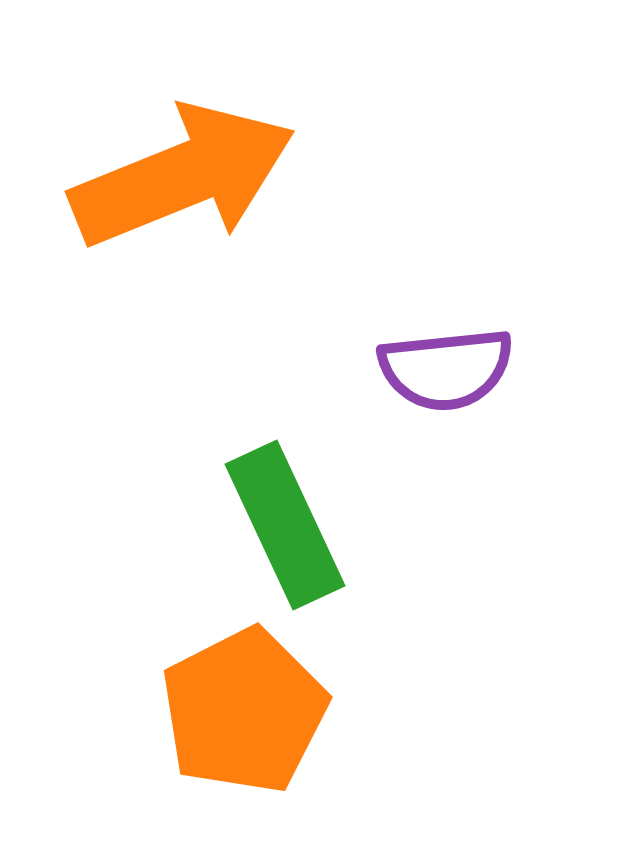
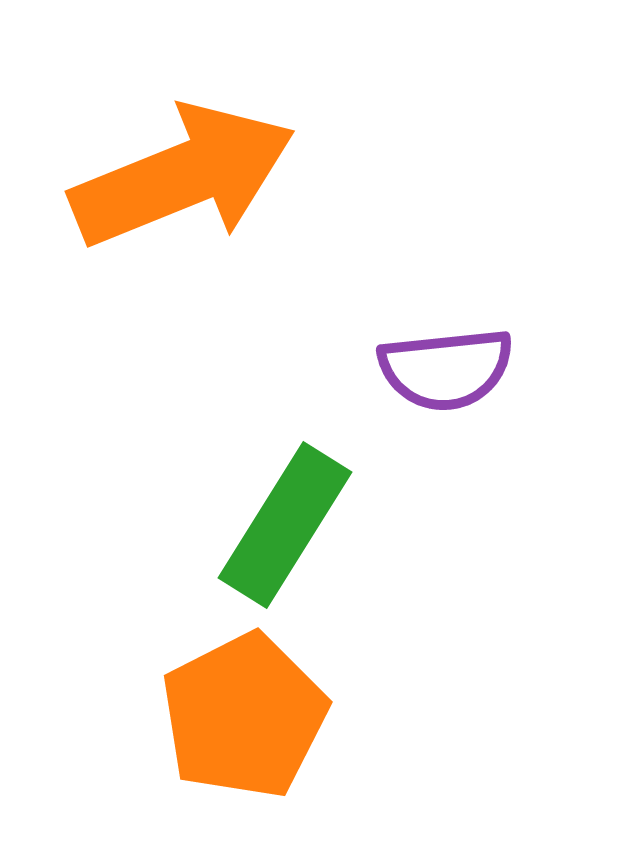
green rectangle: rotated 57 degrees clockwise
orange pentagon: moved 5 px down
